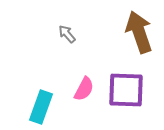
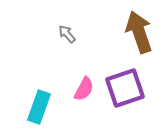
purple square: moved 1 px left, 2 px up; rotated 21 degrees counterclockwise
cyan rectangle: moved 2 px left
